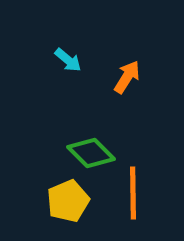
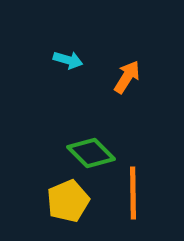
cyan arrow: rotated 24 degrees counterclockwise
